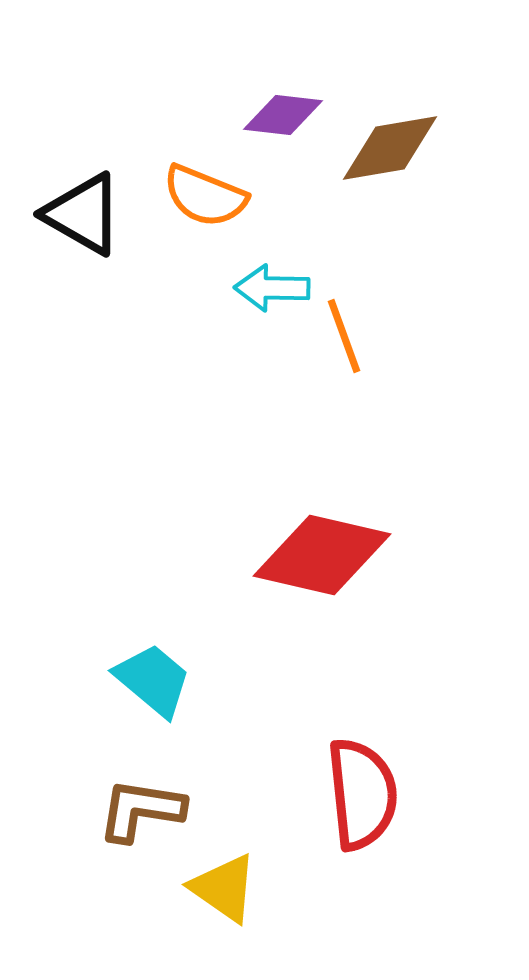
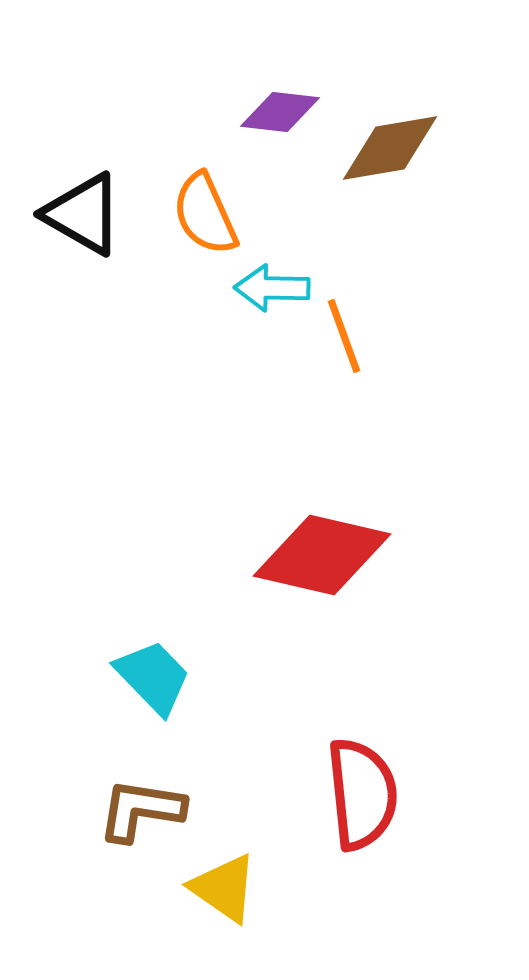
purple diamond: moved 3 px left, 3 px up
orange semicircle: moved 18 px down; rotated 44 degrees clockwise
cyan trapezoid: moved 3 px up; rotated 6 degrees clockwise
